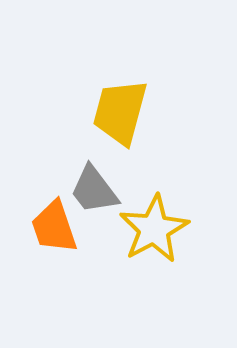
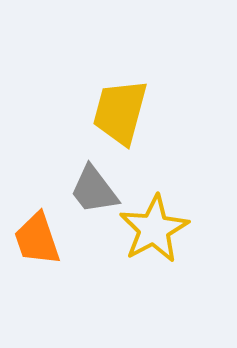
orange trapezoid: moved 17 px left, 12 px down
